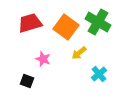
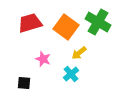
cyan cross: moved 28 px left
black square: moved 3 px left, 2 px down; rotated 16 degrees counterclockwise
